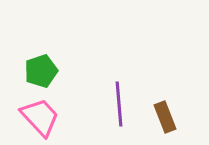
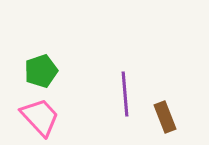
purple line: moved 6 px right, 10 px up
